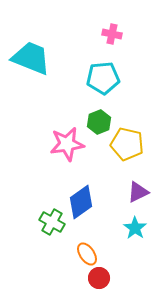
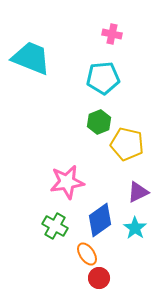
pink star: moved 38 px down
blue diamond: moved 19 px right, 18 px down
green cross: moved 3 px right, 4 px down
